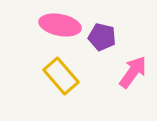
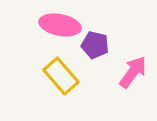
purple pentagon: moved 7 px left, 8 px down
